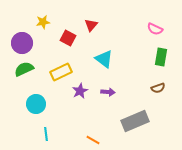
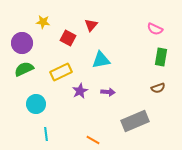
yellow star: rotated 16 degrees clockwise
cyan triangle: moved 3 px left, 1 px down; rotated 48 degrees counterclockwise
